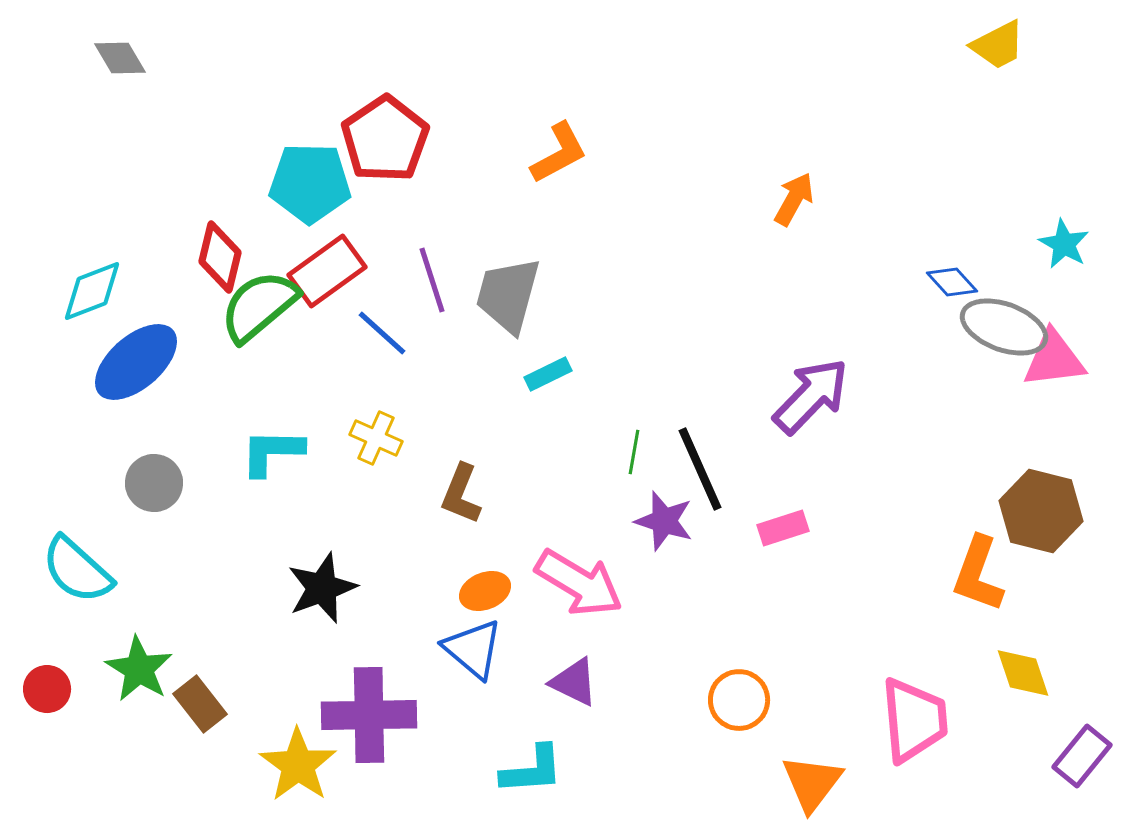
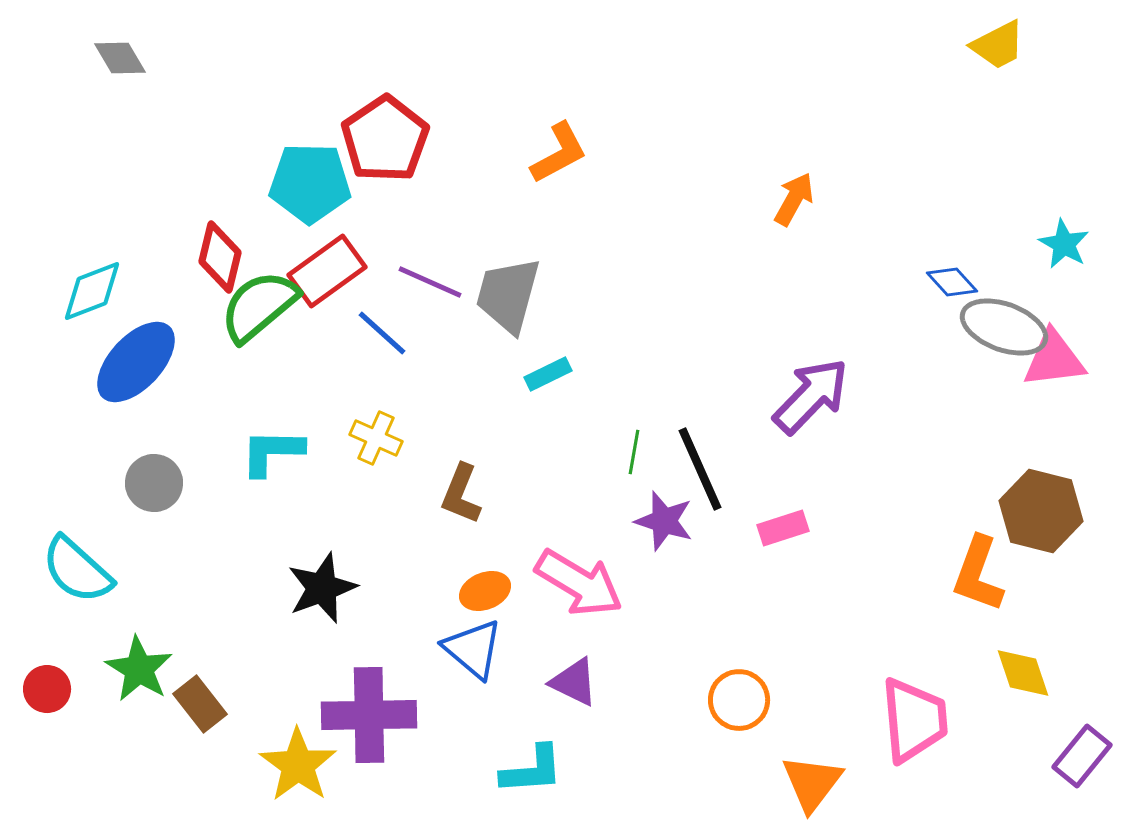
purple line at (432, 280): moved 2 px left, 2 px down; rotated 48 degrees counterclockwise
blue ellipse at (136, 362): rotated 6 degrees counterclockwise
